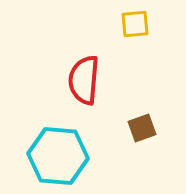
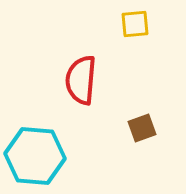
red semicircle: moved 3 px left
cyan hexagon: moved 23 px left
